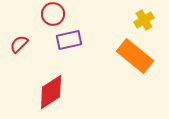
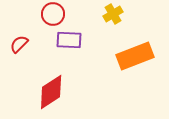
yellow cross: moved 31 px left, 6 px up
purple rectangle: rotated 15 degrees clockwise
orange rectangle: rotated 60 degrees counterclockwise
